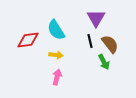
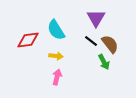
black line: moved 1 px right; rotated 40 degrees counterclockwise
yellow arrow: moved 1 px down
